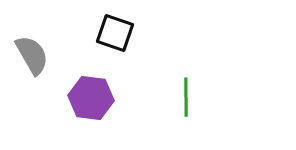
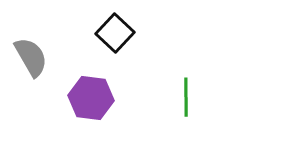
black square: rotated 24 degrees clockwise
gray semicircle: moved 1 px left, 2 px down
